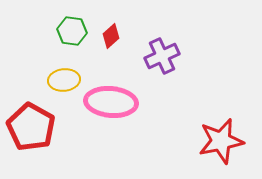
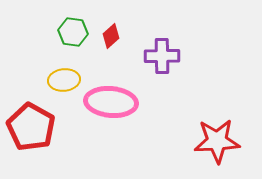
green hexagon: moved 1 px right, 1 px down
purple cross: rotated 24 degrees clockwise
red star: moved 4 px left; rotated 9 degrees clockwise
